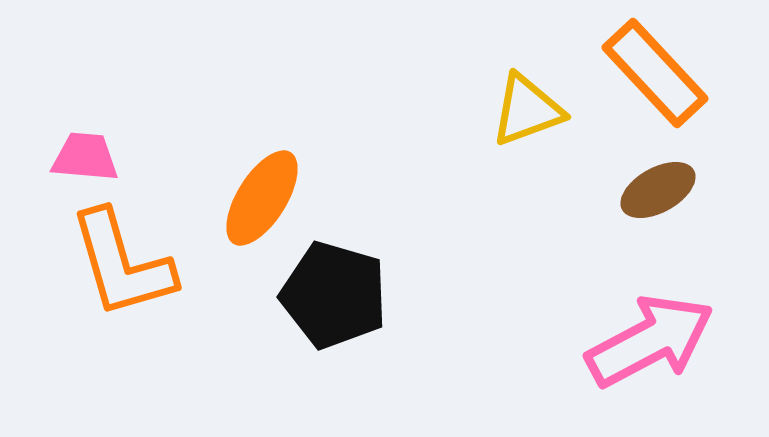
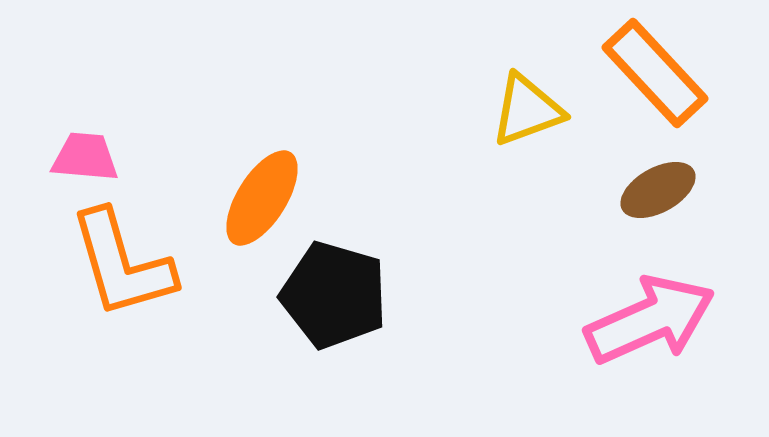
pink arrow: moved 21 px up; rotated 4 degrees clockwise
